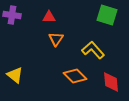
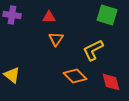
yellow L-shape: rotated 75 degrees counterclockwise
yellow triangle: moved 3 px left
red diamond: rotated 10 degrees counterclockwise
